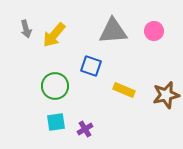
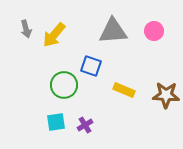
green circle: moved 9 px right, 1 px up
brown star: rotated 16 degrees clockwise
purple cross: moved 4 px up
